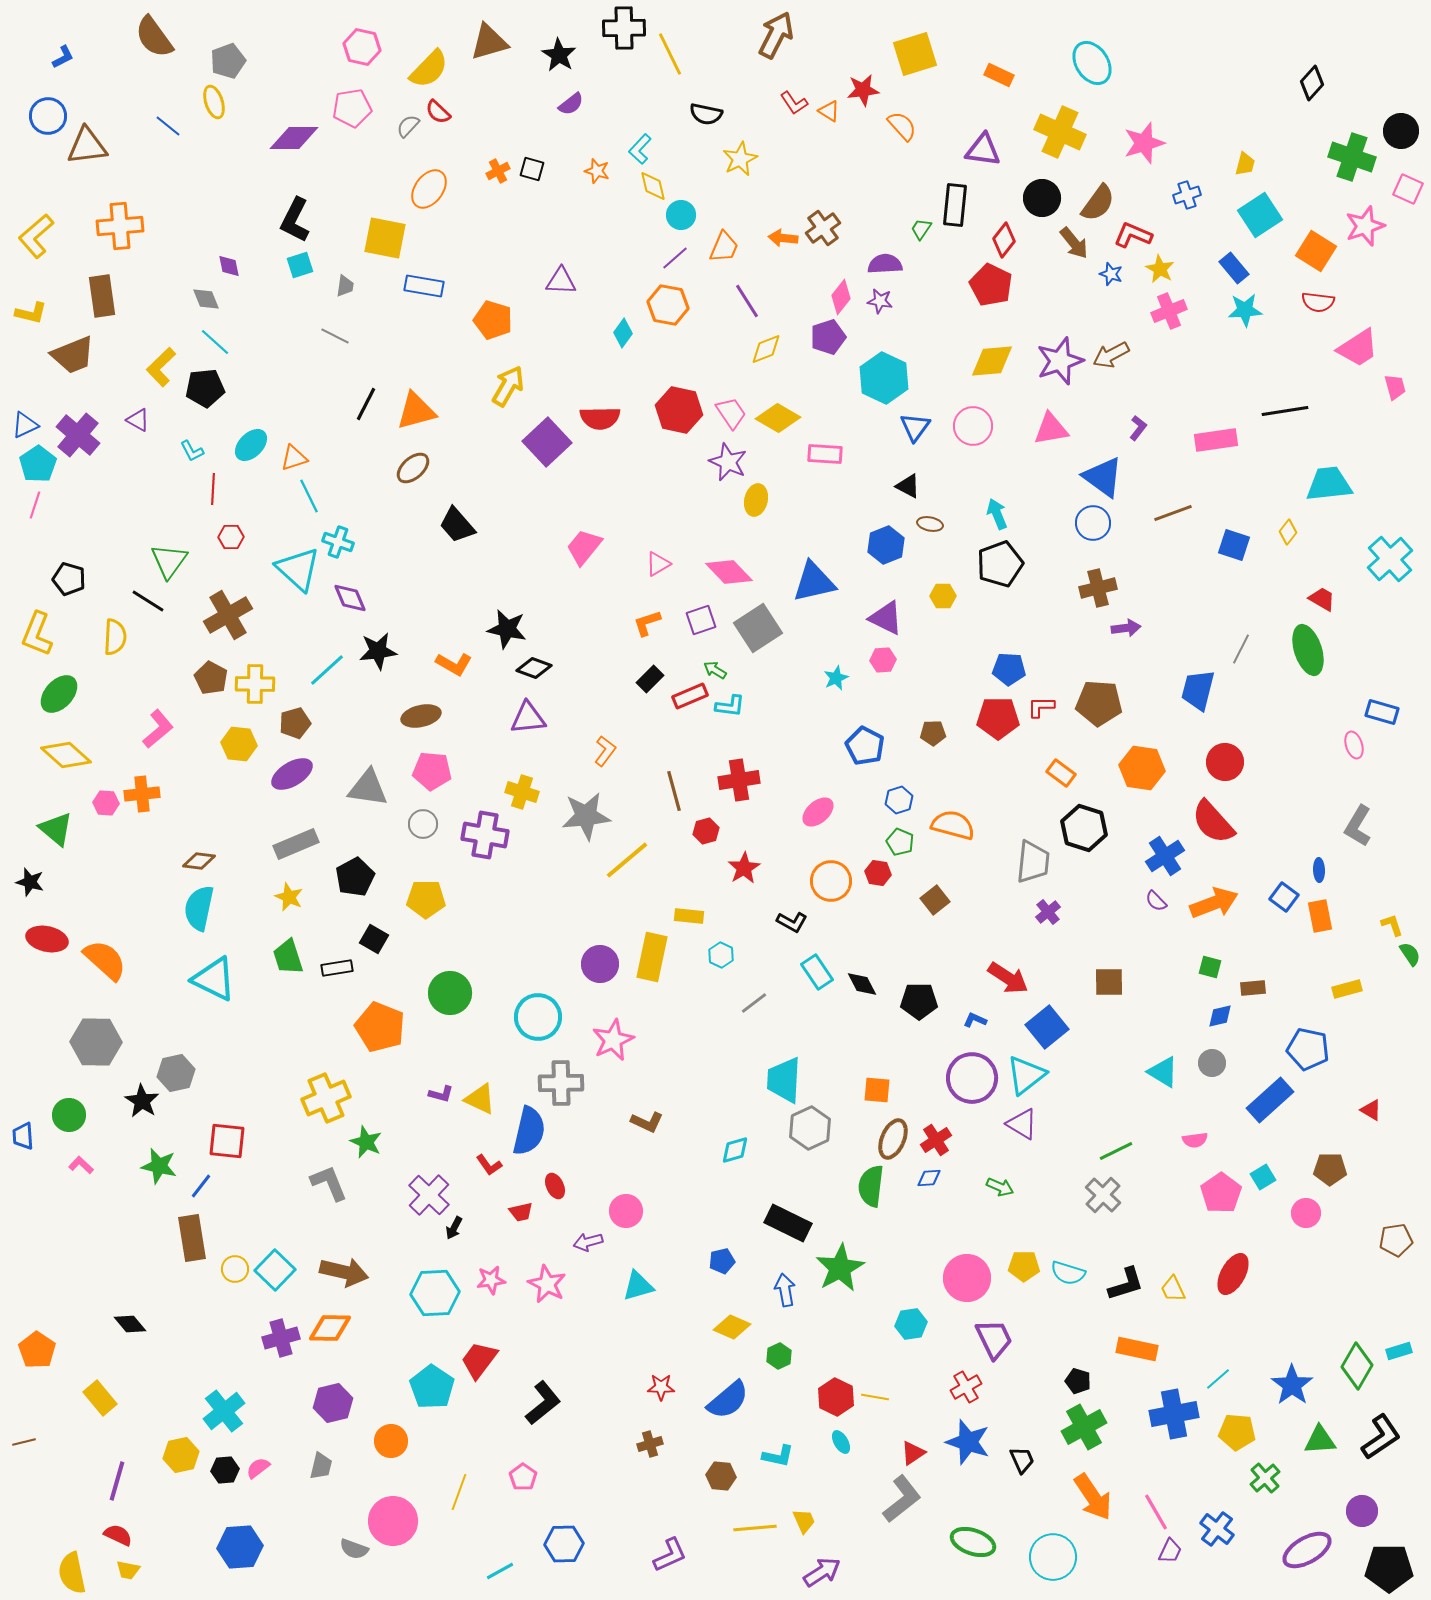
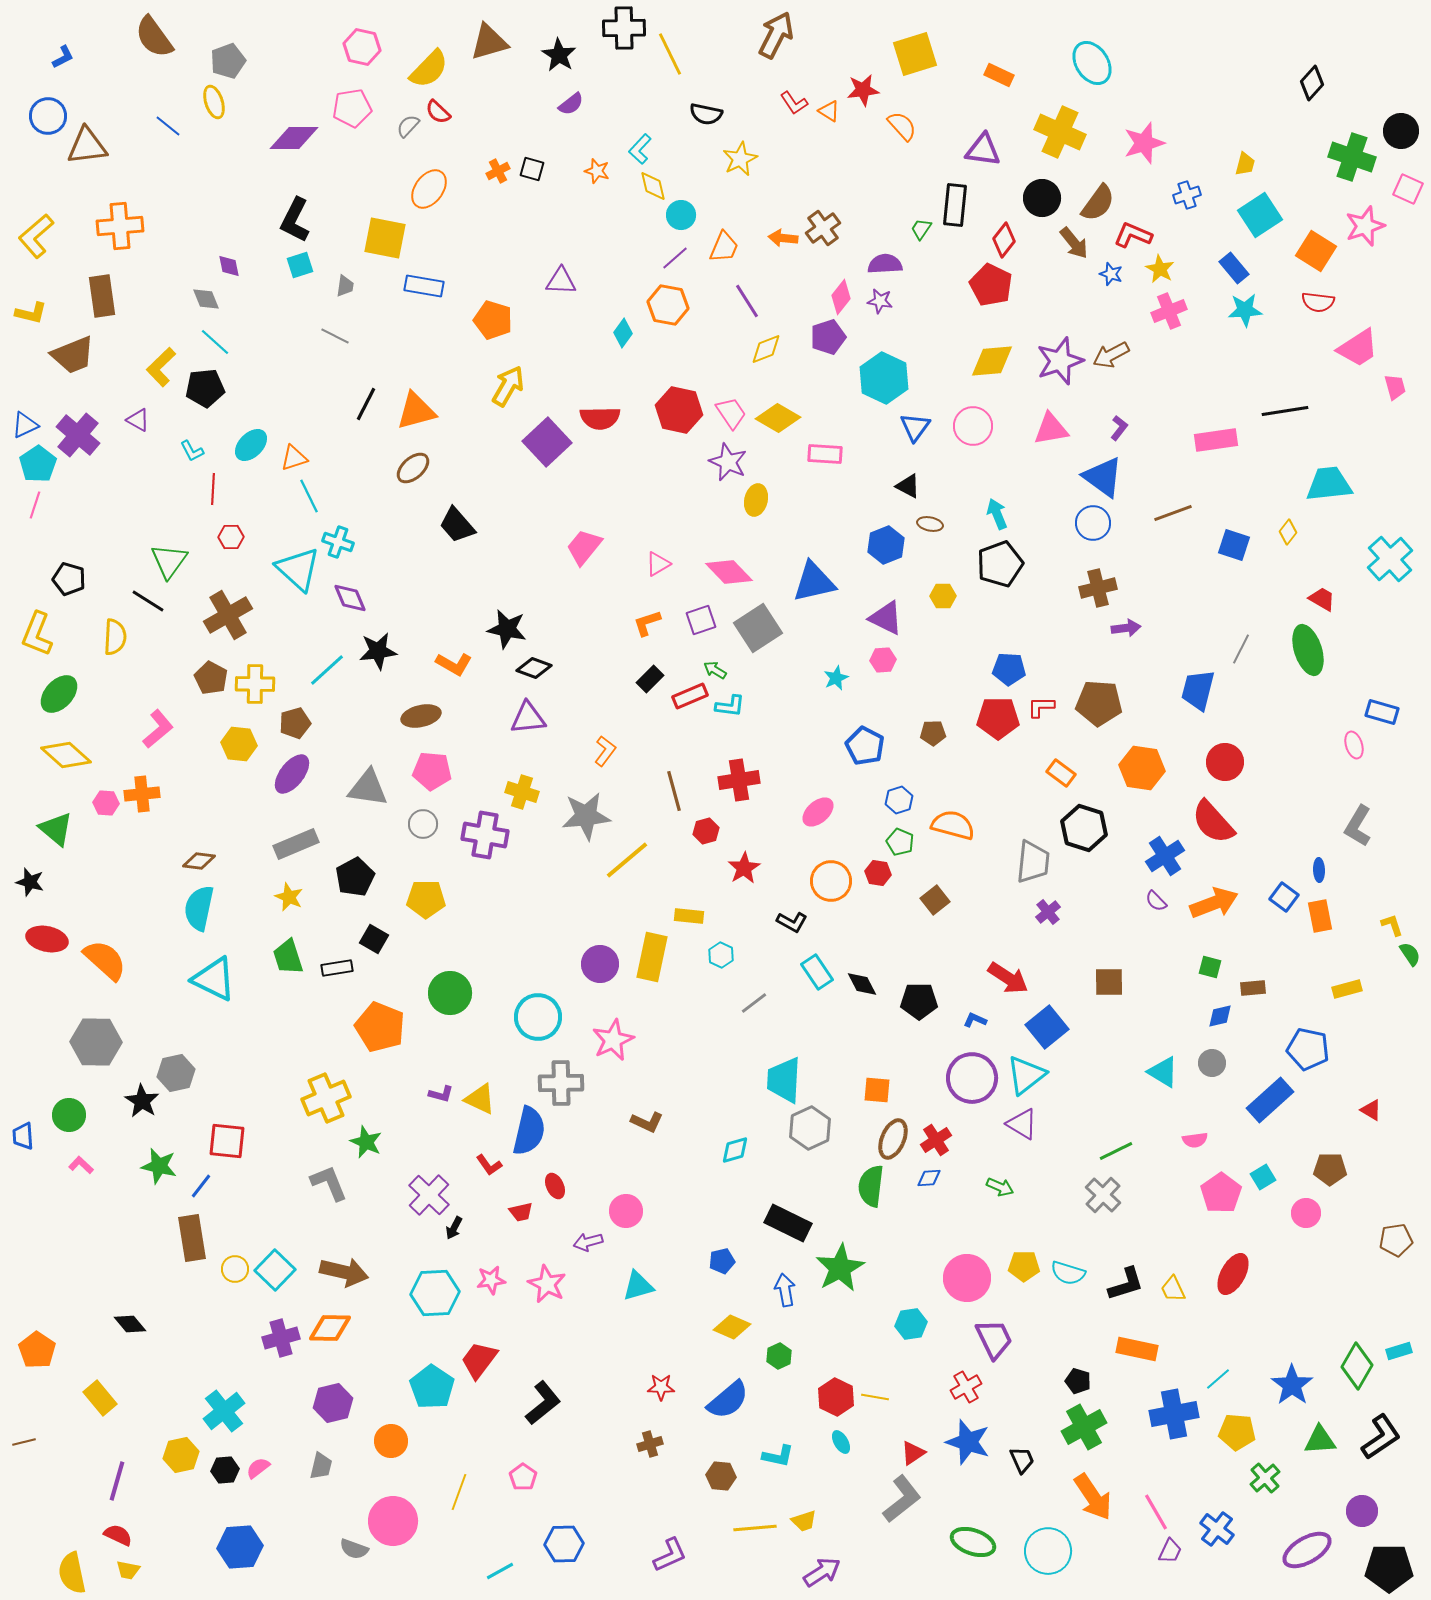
purple L-shape at (1138, 428): moved 19 px left
purple ellipse at (292, 774): rotated 21 degrees counterclockwise
yellow trapezoid at (804, 1521): rotated 96 degrees clockwise
cyan circle at (1053, 1557): moved 5 px left, 6 px up
